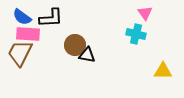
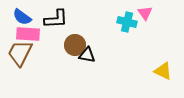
black L-shape: moved 5 px right, 1 px down
cyan cross: moved 9 px left, 12 px up
yellow triangle: rotated 24 degrees clockwise
